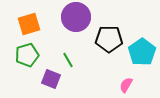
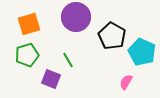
black pentagon: moved 3 px right, 3 px up; rotated 28 degrees clockwise
cyan pentagon: rotated 12 degrees counterclockwise
pink semicircle: moved 3 px up
